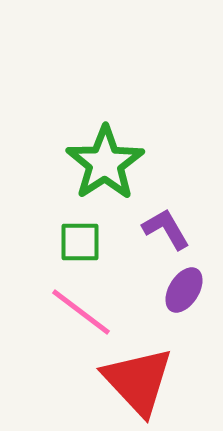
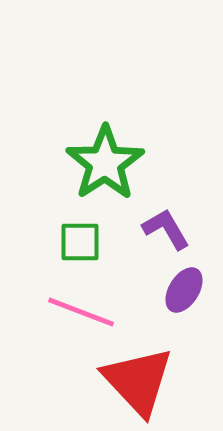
pink line: rotated 16 degrees counterclockwise
